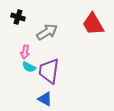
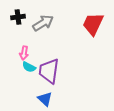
black cross: rotated 24 degrees counterclockwise
red trapezoid: rotated 55 degrees clockwise
gray arrow: moved 4 px left, 9 px up
pink arrow: moved 1 px left, 1 px down
blue triangle: rotated 14 degrees clockwise
